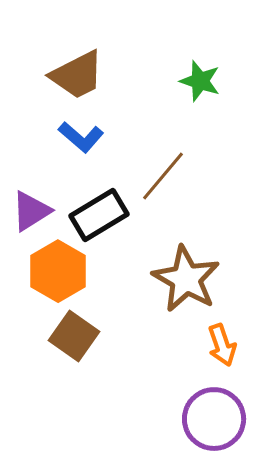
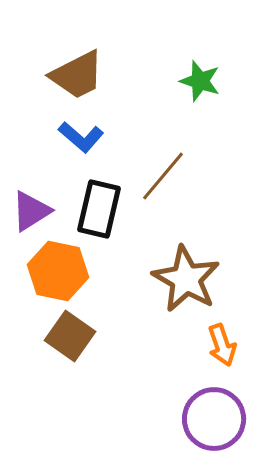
black rectangle: moved 6 px up; rotated 46 degrees counterclockwise
orange hexagon: rotated 18 degrees counterclockwise
brown square: moved 4 px left
